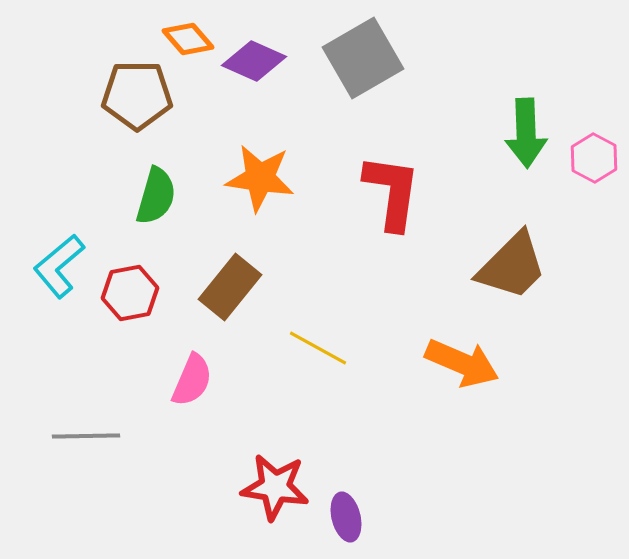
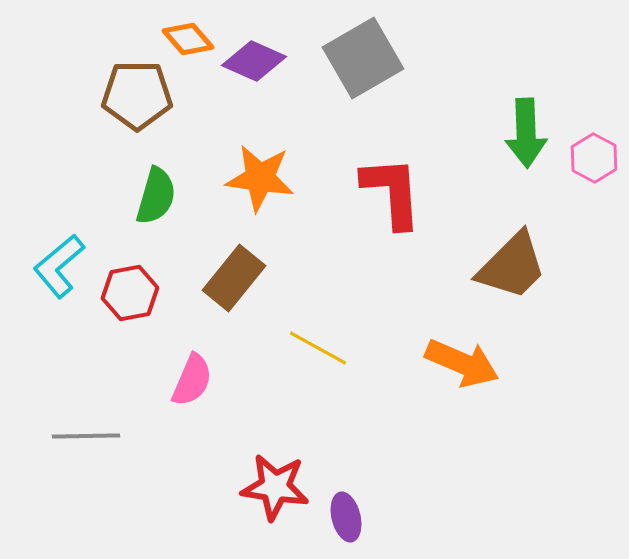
red L-shape: rotated 12 degrees counterclockwise
brown rectangle: moved 4 px right, 9 px up
